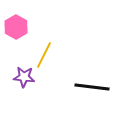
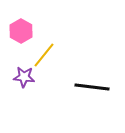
pink hexagon: moved 5 px right, 4 px down
yellow line: rotated 12 degrees clockwise
